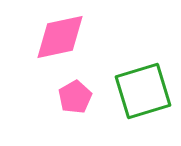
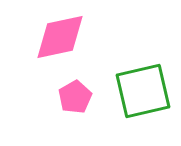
green square: rotated 4 degrees clockwise
